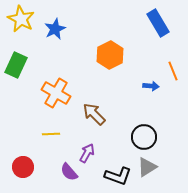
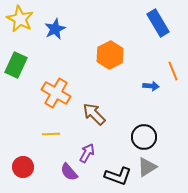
yellow star: moved 1 px left
